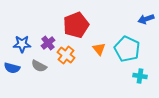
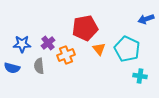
red pentagon: moved 9 px right, 3 px down; rotated 10 degrees clockwise
orange cross: rotated 30 degrees clockwise
gray semicircle: rotated 56 degrees clockwise
